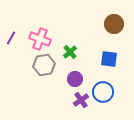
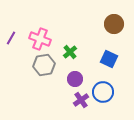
blue square: rotated 18 degrees clockwise
